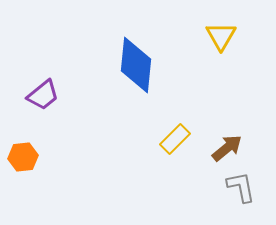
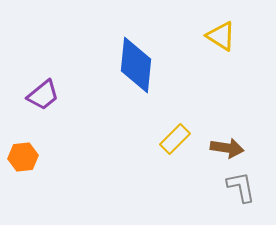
yellow triangle: rotated 28 degrees counterclockwise
brown arrow: rotated 48 degrees clockwise
